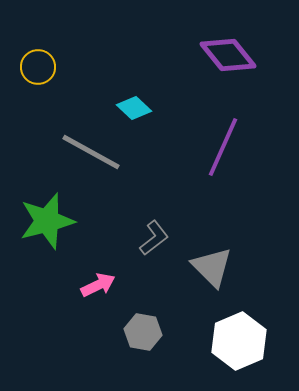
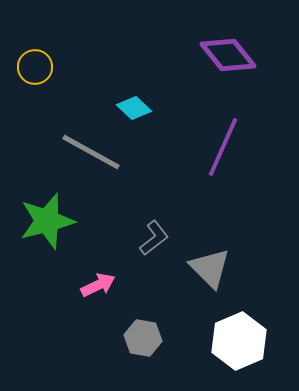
yellow circle: moved 3 px left
gray triangle: moved 2 px left, 1 px down
gray hexagon: moved 6 px down
